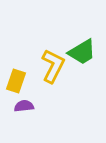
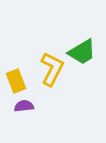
yellow L-shape: moved 1 px left, 3 px down
yellow rectangle: rotated 40 degrees counterclockwise
